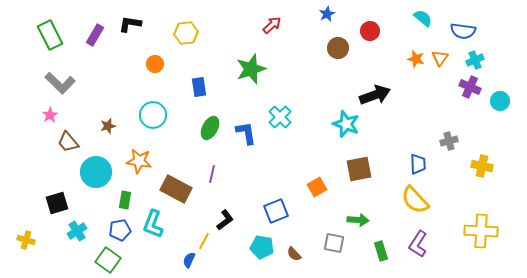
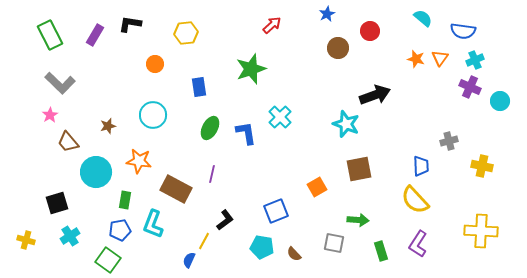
blue trapezoid at (418, 164): moved 3 px right, 2 px down
cyan cross at (77, 231): moved 7 px left, 5 px down
